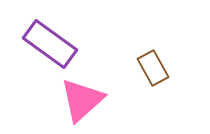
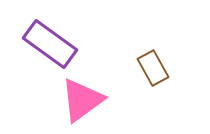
pink triangle: rotated 6 degrees clockwise
